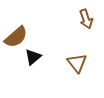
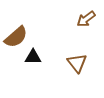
brown arrow: rotated 72 degrees clockwise
black triangle: rotated 42 degrees clockwise
